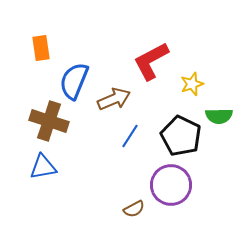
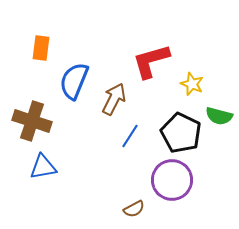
orange rectangle: rotated 15 degrees clockwise
red L-shape: rotated 12 degrees clockwise
yellow star: rotated 30 degrees counterclockwise
brown arrow: rotated 40 degrees counterclockwise
green semicircle: rotated 16 degrees clockwise
brown cross: moved 17 px left
black pentagon: moved 3 px up
purple circle: moved 1 px right, 5 px up
